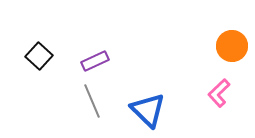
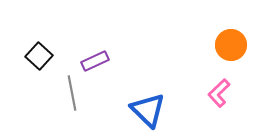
orange circle: moved 1 px left, 1 px up
gray line: moved 20 px left, 8 px up; rotated 12 degrees clockwise
